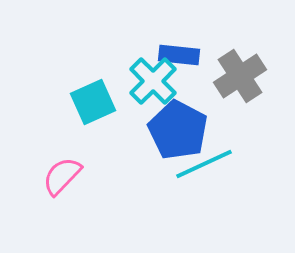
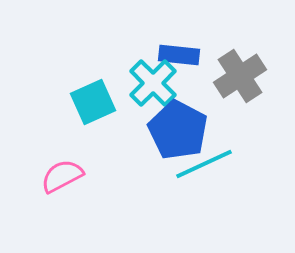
cyan cross: moved 2 px down
pink semicircle: rotated 18 degrees clockwise
